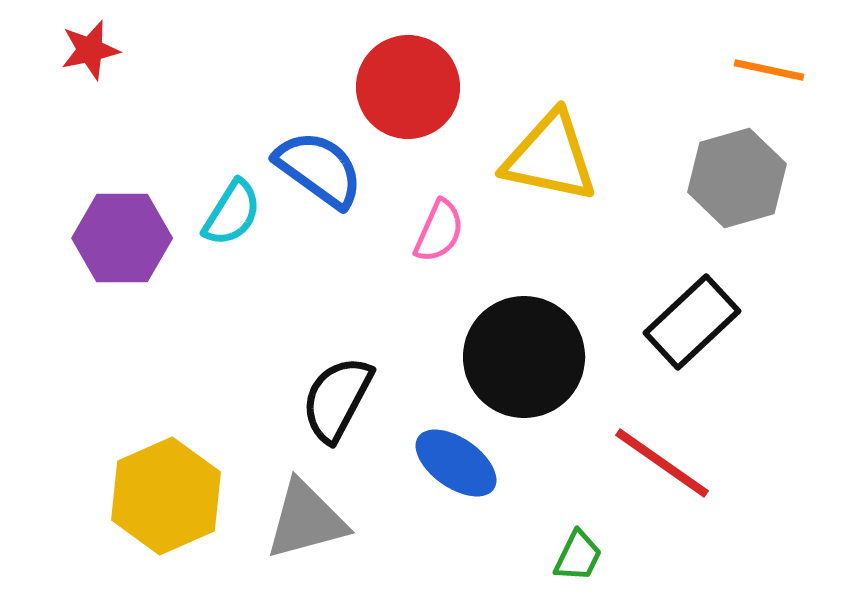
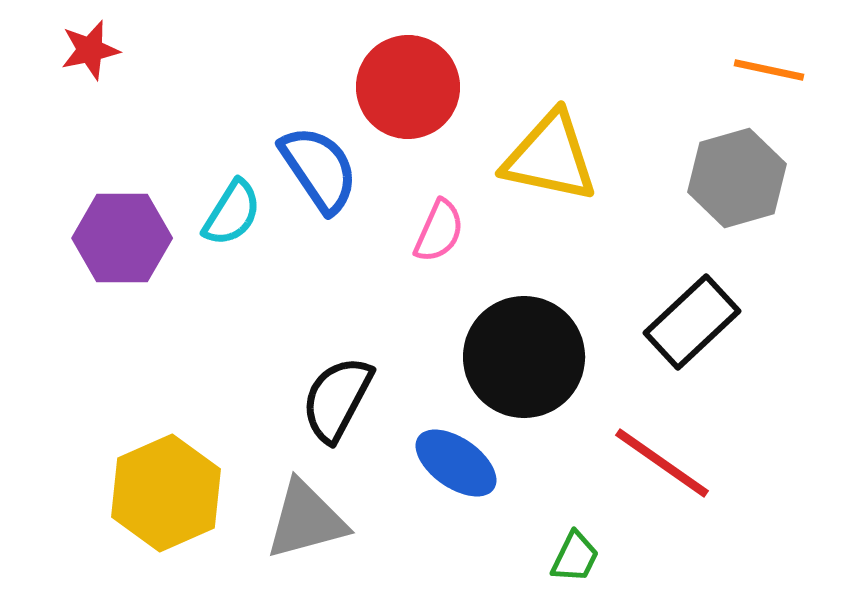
blue semicircle: rotated 20 degrees clockwise
yellow hexagon: moved 3 px up
green trapezoid: moved 3 px left, 1 px down
